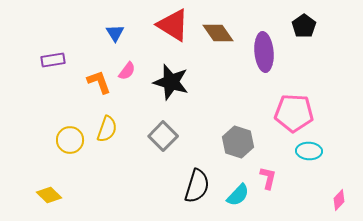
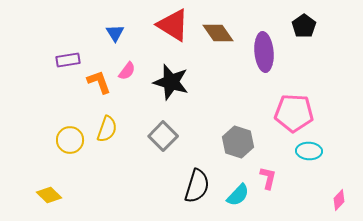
purple rectangle: moved 15 px right
